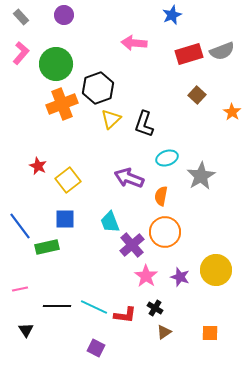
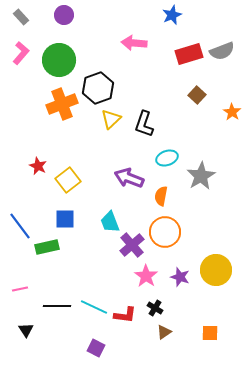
green circle: moved 3 px right, 4 px up
